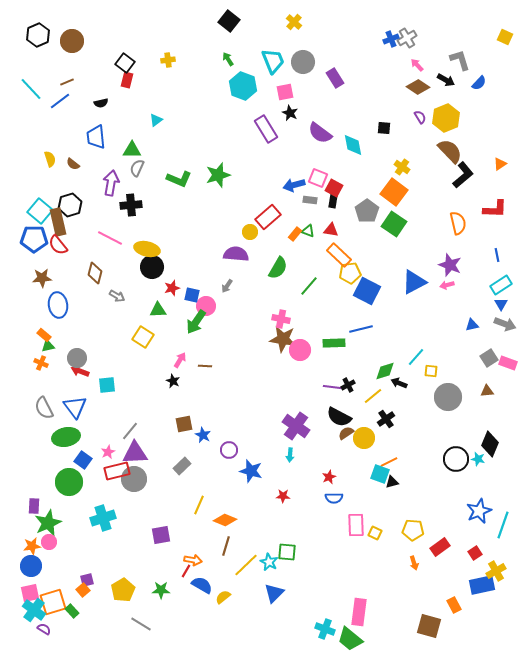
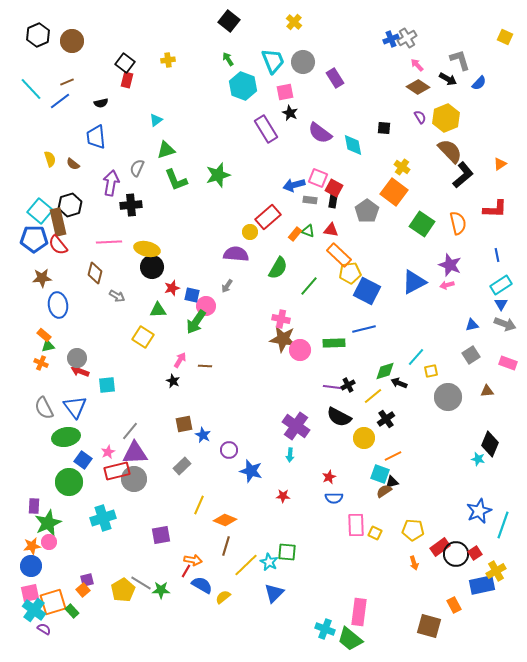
black arrow at (446, 80): moved 2 px right, 1 px up
green triangle at (132, 150): moved 34 px right; rotated 18 degrees counterclockwise
green L-shape at (179, 179): moved 3 px left, 1 px down; rotated 45 degrees clockwise
green square at (394, 224): moved 28 px right
pink line at (110, 238): moved 1 px left, 4 px down; rotated 30 degrees counterclockwise
blue line at (361, 329): moved 3 px right
gray square at (489, 358): moved 18 px left, 3 px up
yellow square at (431, 371): rotated 16 degrees counterclockwise
brown semicircle at (346, 433): moved 38 px right, 58 px down
black circle at (456, 459): moved 95 px down
orange line at (389, 462): moved 4 px right, 6 px up
gray line at (141, 624): moved 41 px up
